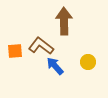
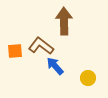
yellow circle: moved 16 px down
